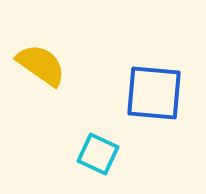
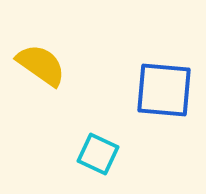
blue square: moved 10 px right, 3 px up
